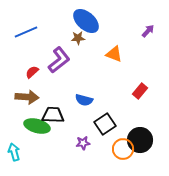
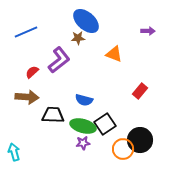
purple arrow: rotated 48 degrees clockwise
green ellipse: moved 46 px right
